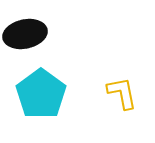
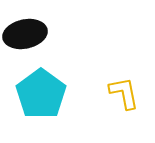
yellow L-shape: moved 2 px right
